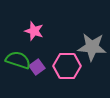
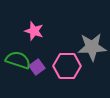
gray star: rotated 8 degrees counterclockwise
